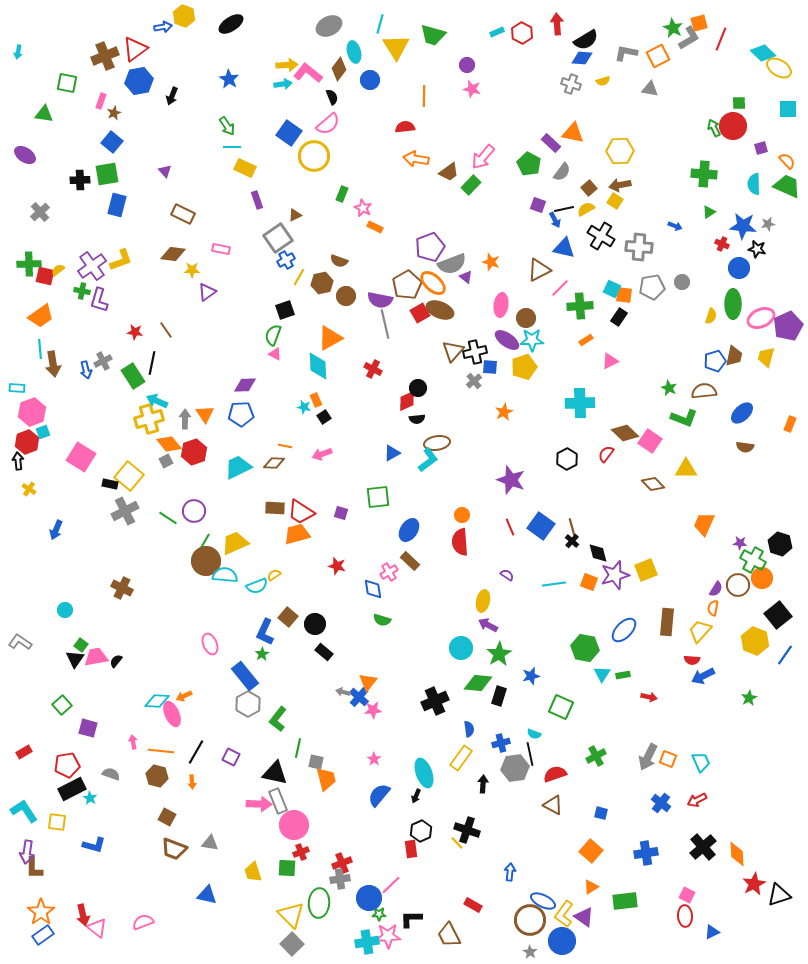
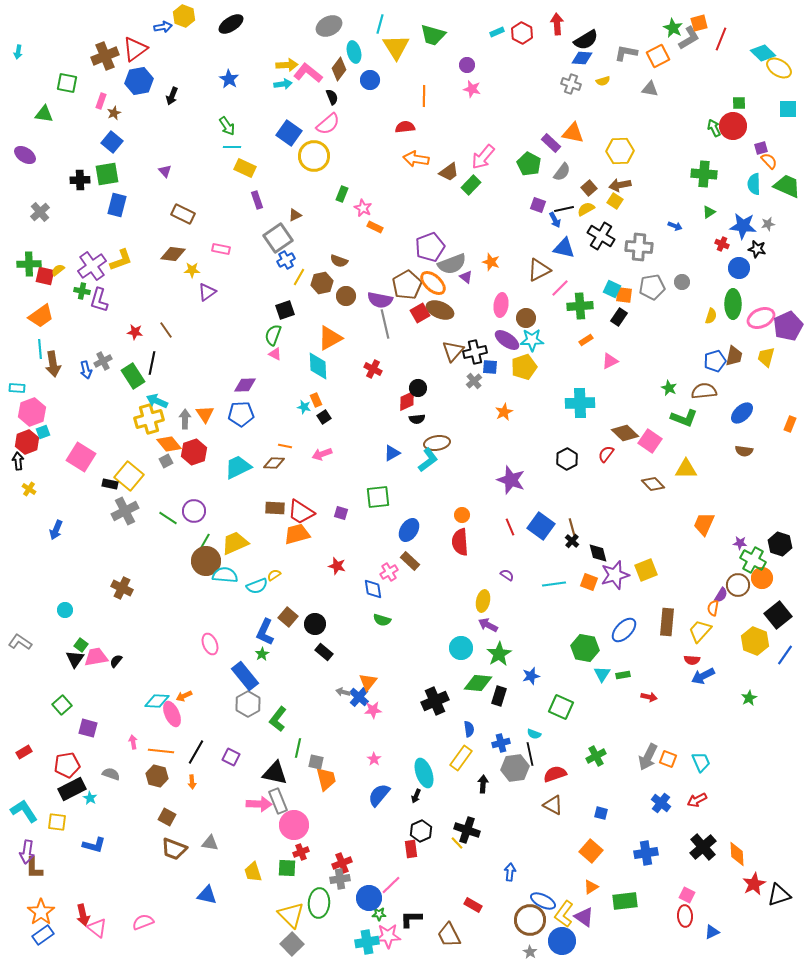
orange semicircle at (787, 161): moved 18 px left
brown semicircle at (745, 447): moved 1 px left, 4 px down
purple semicircle at (716, 589): moved 5 px right, 6 px down
